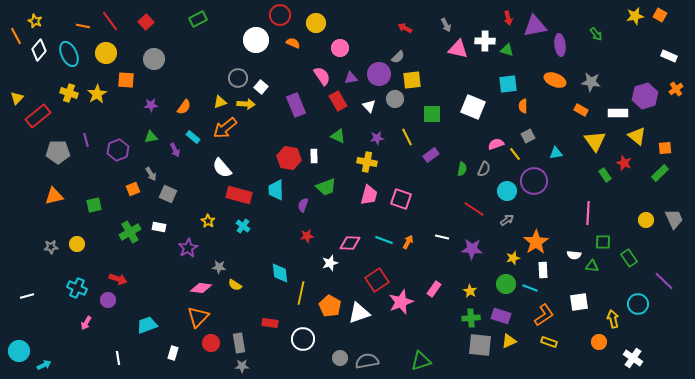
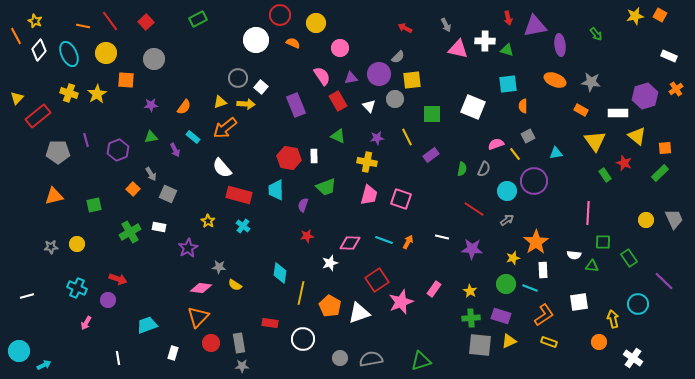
orange square at (133, 189): rotated 24 degrees counterclockwise
cyan diamond at (280, 273): rotated 15 degrees clockwise
gray semicircle at (367, 361): moved 4 px right, 2 px up
